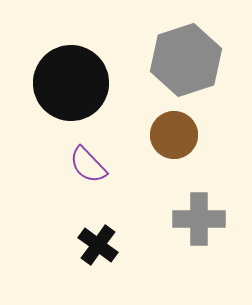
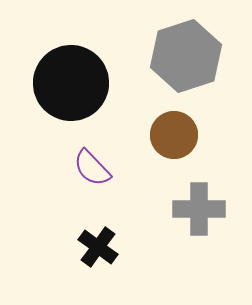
gray hexagon: moved 4 px up
purple semicircle: moved 4 px right, 3 px down
gray cross: moved 10 px up
black cross: moved 2 px down
